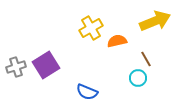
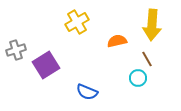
yellow arrow: moved 3 px left, 4 px down; rotated 116 degrees clockwise
yellow cross: moved 14 px left, 6 px up
brown line: moved 1 px right
gray cross: moved 17 px up
